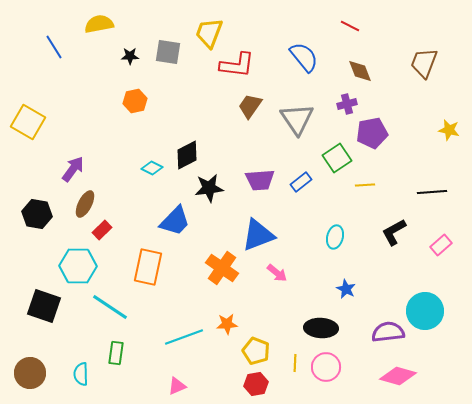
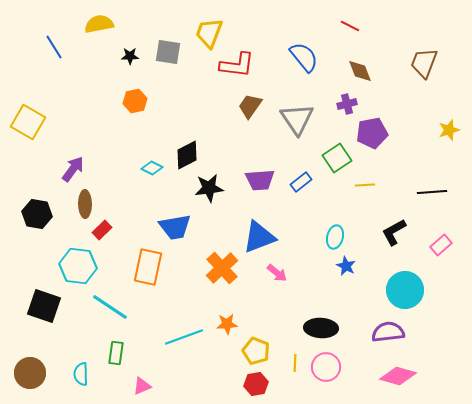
yellow star at (449, 130): rotated 30 degrees counterclockwise
brown ellipse at (85, 204): rotated 28 degrees counterclockwise
blue trapezoid at (175, 221): moved 6 px down; rotated 36 degrees clockwise
blue triangle at (258, 235): moved 1 px right, 2 px down
cyan hexagon at (78, 266): rotated 6 degrees clockwise
orange cross at (222, 268): rotated 12 degrees clockwise
blue star at (346, 289): moved 23 px up
cyan circle at (425, 311): moved 20 px left, 21 px up
pink triangle at (177, 386): moved 35 px left
